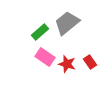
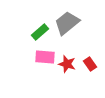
pink rectangle: rotated 30 degrees counterclockwise
red rectangle: moved 2 px down
